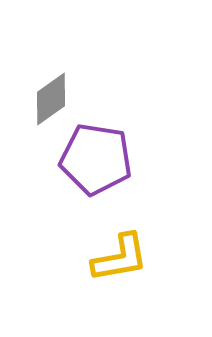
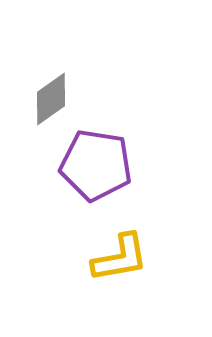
purple pentagon: moved 6 px down
